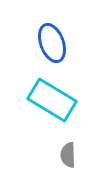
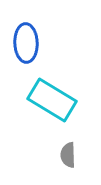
blue ellipse: moved 26 px left; rotated 18 degrees clockwise
